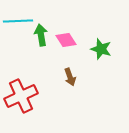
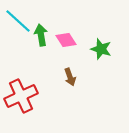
cyan line: rotated 44 degrees clockwise
